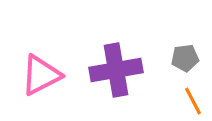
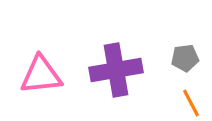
pink triangle: rotated 21 degrees clockwise
orange line: moved 2 px left, 2 px down
